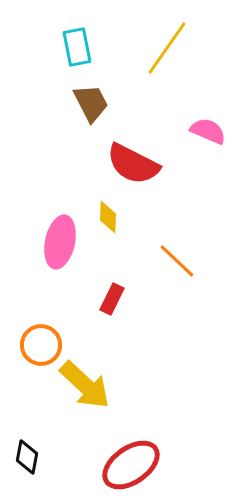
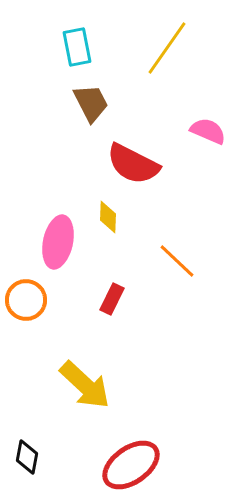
pink ellipse: moved 2 px left
orange circle: moved 15 px left, 45 px up
